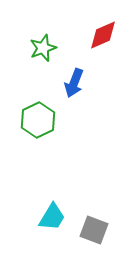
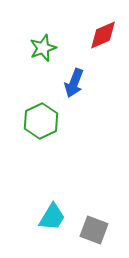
green hexagon: moved 3 px right, 1 px down
